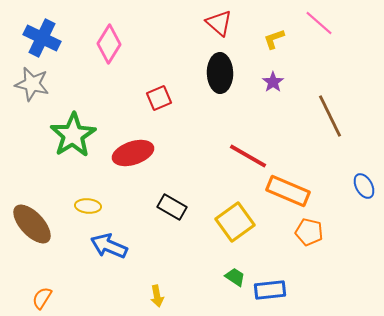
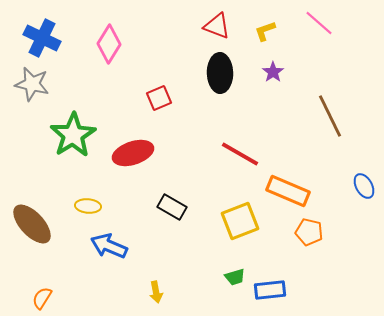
red triangle: moved 2 px left, 3 px down; rotated 20 degrees counterclockwise
yellow L-shape: moved 9 px left, 8 px up
purple star: moved 10 px up
red line: moved 8 px left, 2 px up
yellow square: moved 5 px right, 1 px up; rotated 15 degrees clockwise
green trapezoid: rotated 130 degrees clockwise
yellow arrow: moved 1 px left, 4 px up
